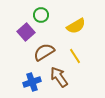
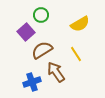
yellow semicircle: moved 4 px right, 2 px up
brown semicircle: moved 2 px left, 2 px up
yellow line: moved 1 px right, 2 px up
brown arrow: moved 3 px left, 5 px up
